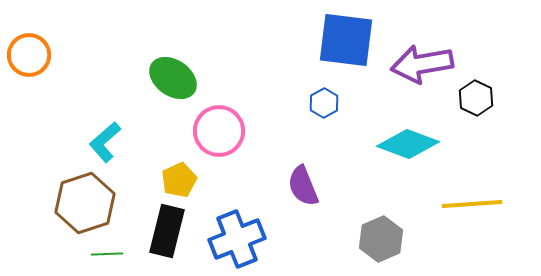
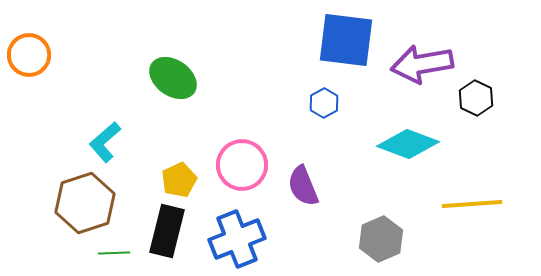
pink circle: moved 23 px right, 34 px down
green line: moved 7 px right, 1 px up
